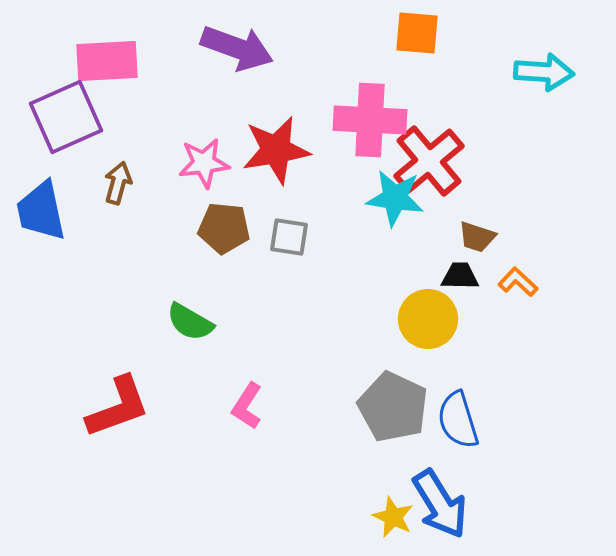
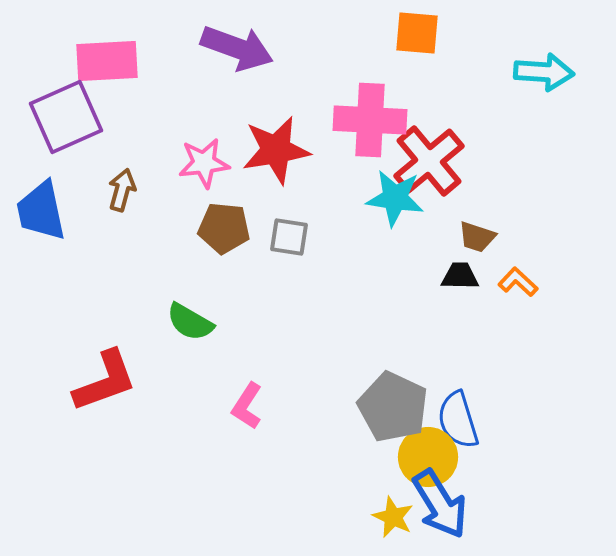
brown arrow: moved 4 px right, 7 px down
yellow circle: moved 138 px down
red L-shape: moved 13 px left, 26 px up
